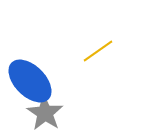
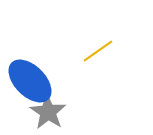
gray star: moved 3 px right, 1 px up
